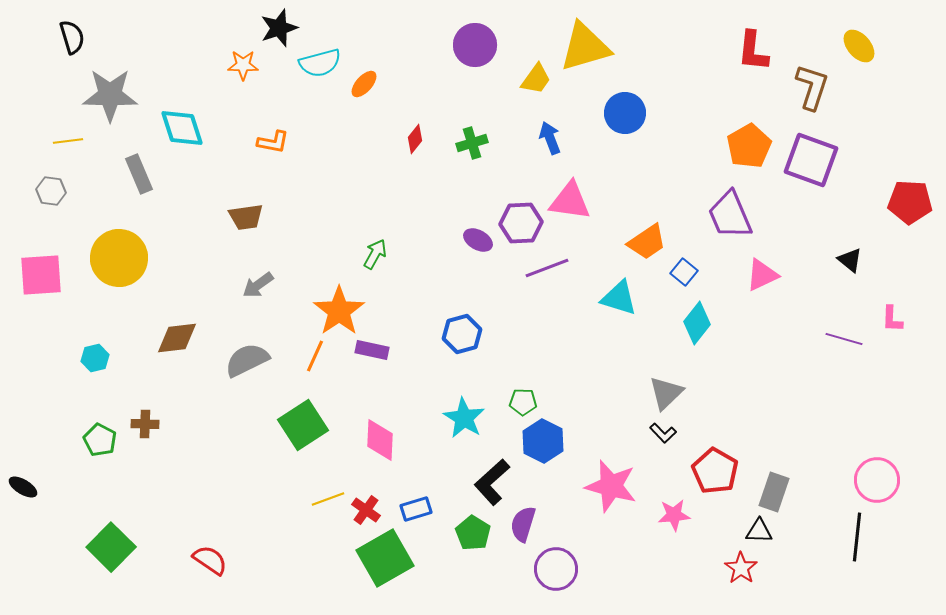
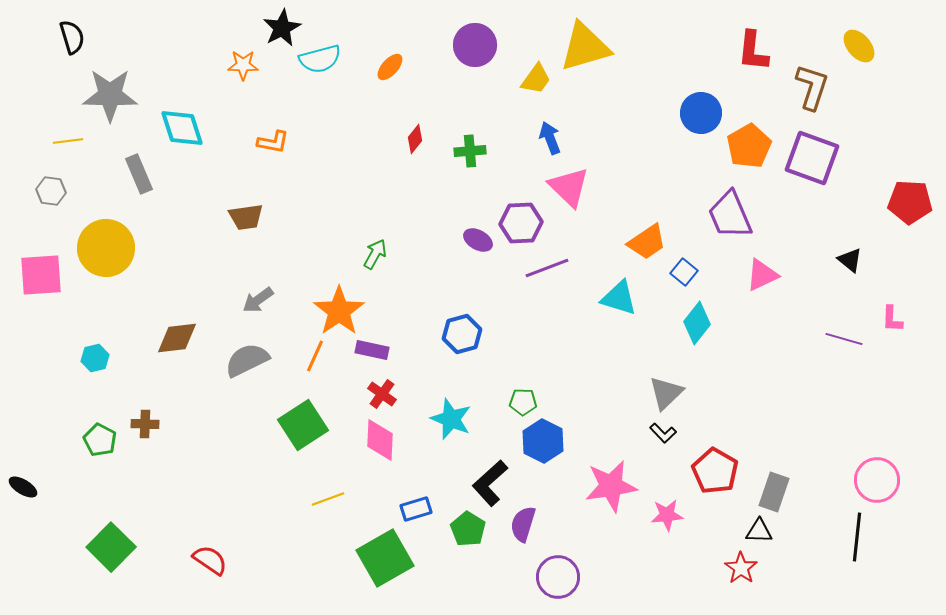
black star at (279, 28): moved 3 px right; rotated 9 degrees counterclockwise
cyan semicircle at (320, 63): moved 4 px up
orange ellipse at (364, 84): moved 26 px right, 17 px up
blue circle at (625, 113): moved 76 px right
green cross at (472, 143): moved 2 px left, 8 px down; rotated 12 degrees clockwise
purple square at (811, 160): moved 1 px right, 2 px up
pink triangle at (570, 201): moved 1 px left, 14 px up; rotated 36 degrees clockwise
yellow circle at (119, 258): moved 13 px left, 10 px up
gray arrow at (258, 285): moved 15 px down
cyan star at (464, 418): moved 13 px left, 1 px down; rotated 9 degrees counterclockwise
black L-shape at (492, 482): moved 2 px left, 1 px down
pink star at (611, 486): rotated 24 degrees counterclockwise
red cross at (366, 510): moved 16 px right, 116 px up
pink star at (674, 515): moved 7 px left
green pentagon at (473, 533): moved 5 px left, 4 px up
purple circle at (556, 569): moved 2 px right, 8 px down
